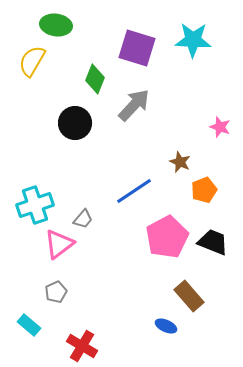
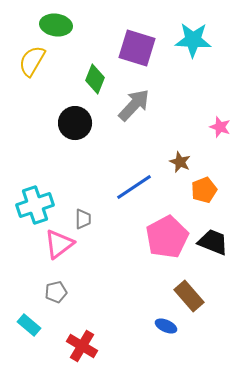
blue line: moved 4 px up
gray trapezoid: rotated 40 degrees counterclockwise
gray pentagon: rotated 10 degrees clockwise
